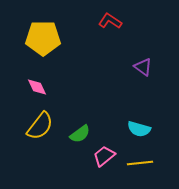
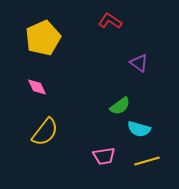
yellow pentagon: rotated 24 degrees counterclockwise
purple triangle: moved 4 px left, 4 px up
yellow semicircle: moved 5 px right, 6 px down
green semicircle: moved 40 px right, 28 px up
pink trapezoid: rotated 150 degrees counterclockwise
yellow line: moved 7 px right, 2 px up; rotated 10 degrees counterclockwise
